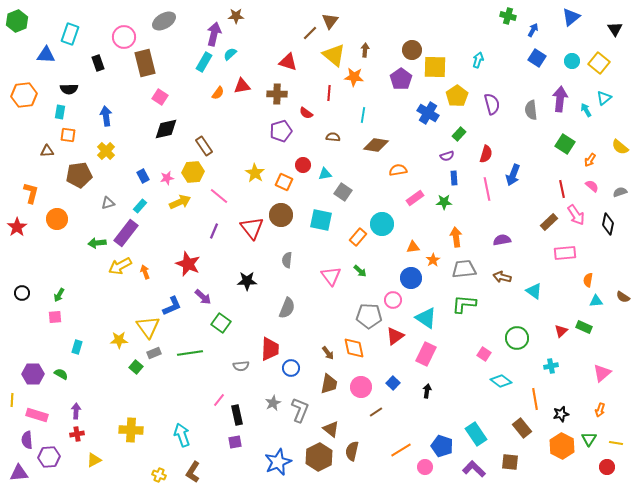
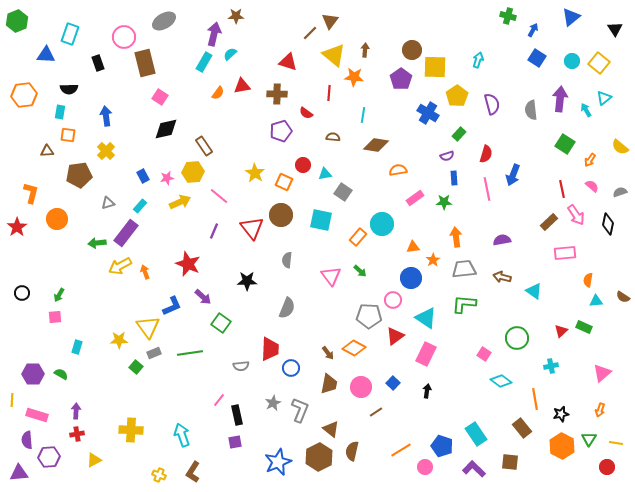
orange diamond at (354, 348): rotated 50 degrees counterclockwise
